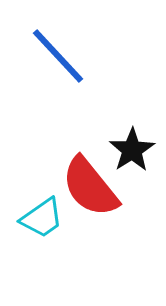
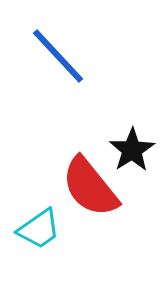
cyan trapezoid: moved 3 px left, 11 px down
